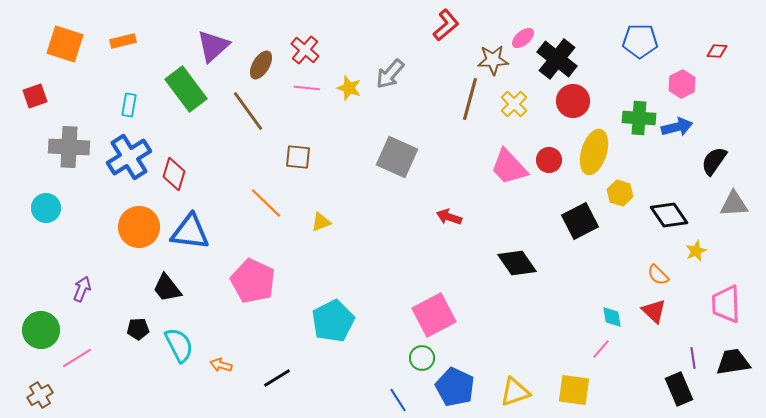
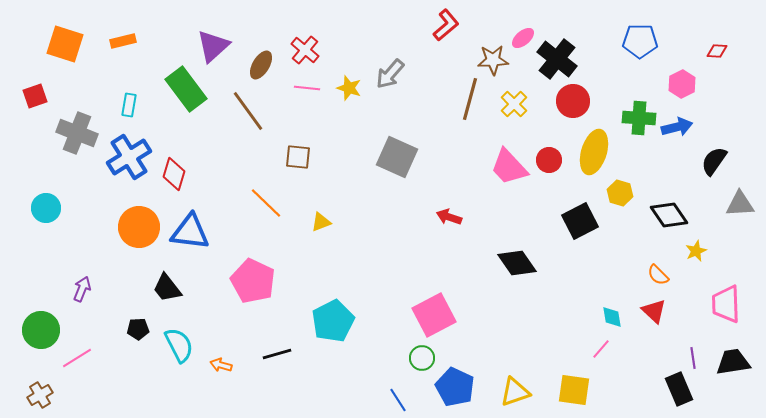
gray cross at (69, 147): moved 8 px right, 14 px up; rotated 18 degrees clockwise
gray triangle at (734, 204): moved 6 px right
black line at (277, 378): moved 24 px up; rotated 16 degrees clockwise
